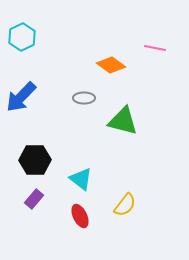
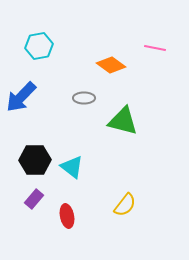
cyan hexagon: moved 17 px right, 9 px down; rotated 16 degrees clockwise
cyan triangle: moved 9 px left, 12 px up
red ellipse: moved 13 px left; rotated 15 degrees clockwise
